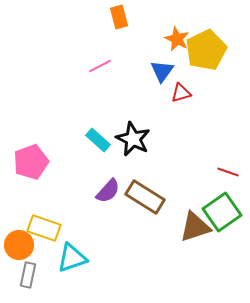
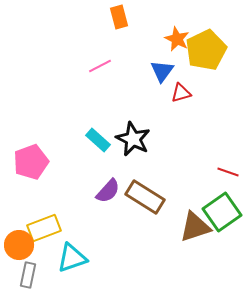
yellow rectangle: rotated 40 degrees counterclockwise
